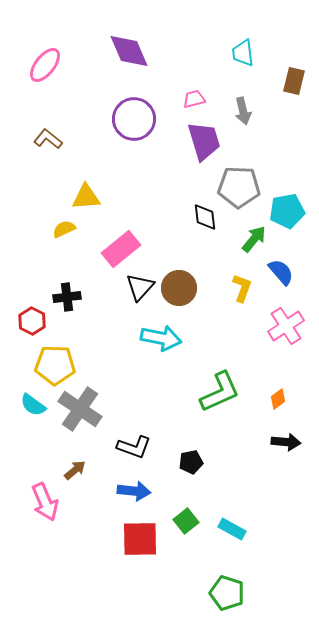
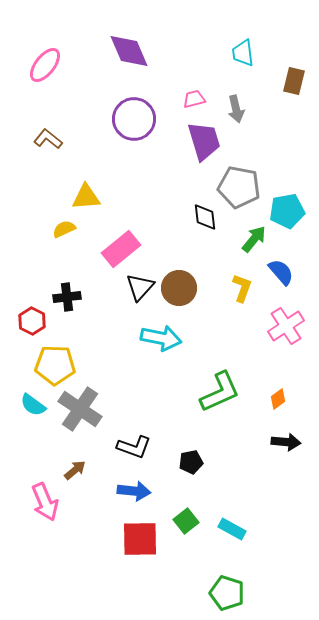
gray arrow: moved 7 px left, 2 px up
gray pentagon: rotated 9 degrees clockwise
